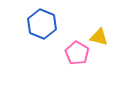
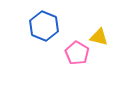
blue hexagon: moved 2 px right, 2 px down
